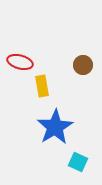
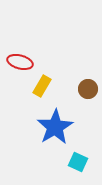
brown circle: moved 5 px right, 24 px down
yellow rectangle: rotated 40 degrees clockwise
